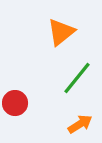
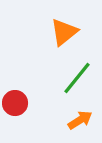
orange triangle: moved 3 px right
orange arrow: moved 4 px up
